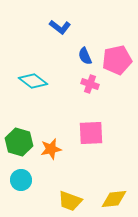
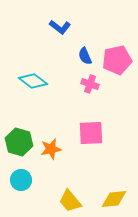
yellow trapezoid: rotated 30 degrees clockwise
